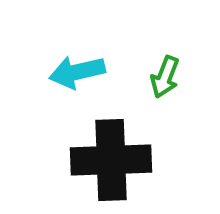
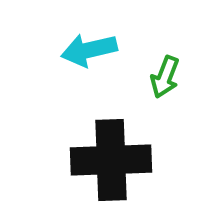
cyan arrow: moved 12 px right, 22 px up
